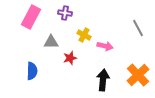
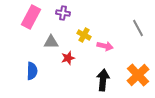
purple cross: moved 2 px left
red star: moved 2 px left
